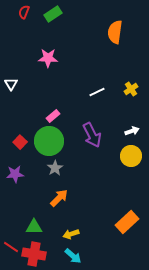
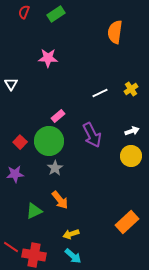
green rectangle: moved 3 px right
white line: moved 3 px right, 1 px down
pink rectangle: moved 5 px right
orange arrow: moved 1 px right, 2 px down; rotated 96 degrees clockwise
green triangle: moved 16 px up; rotated 24 degrees counterclockwise
red cross: moved 1 px down
